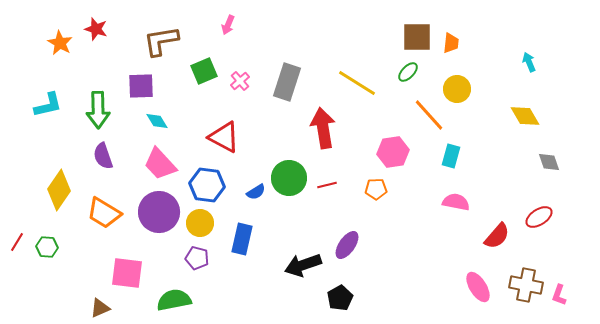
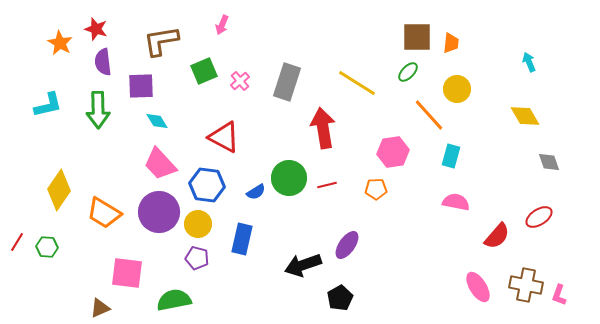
pink arrow at (228, 25): moved 6 px left
purple semicircle at (103, 156): moved 94 px up; rotated 12 degrees clockwise
yellow circle at (200, 223): moved 2 px left, 1 px down
